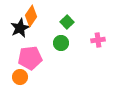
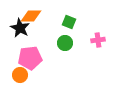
orange diamond: rotated 55 degrees clockwise
green square: moved 2 px right; rotated 24 degrees counterclockwise
black star: rotated 18 degrees counterclockwise
green circle: moved 4 px right
orange circle: moved 2 px up
